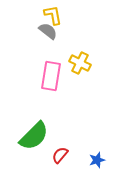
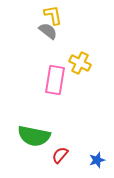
pink rectangle: moved 4 px right, 4 px down
green semicircle: rotated 56 degrees clockwise
